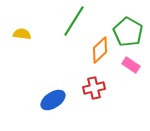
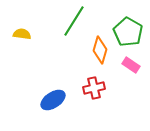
orange diamond: rotated 32 degrees counterclockwise
